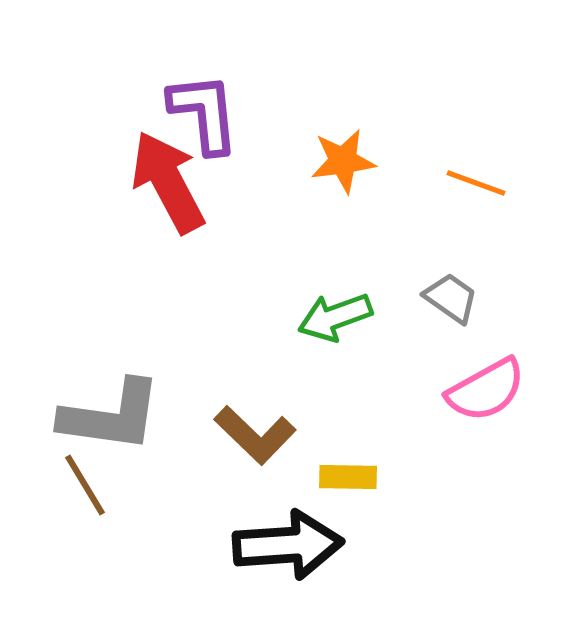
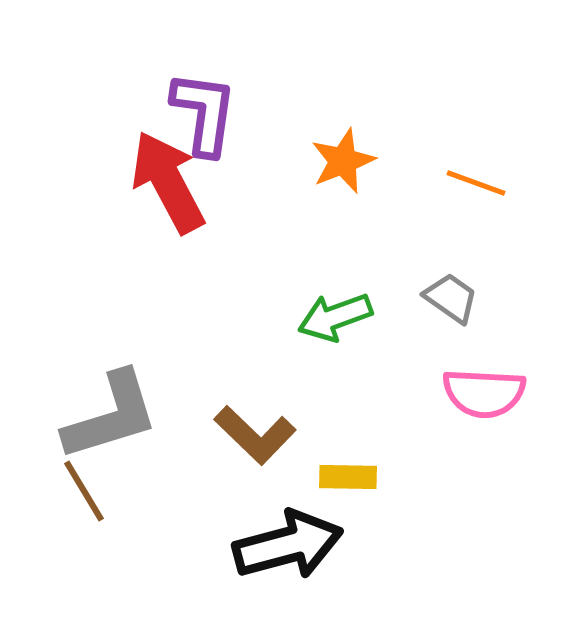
purple L-shape: rotated 14 degrees clockwise
orange star: rotated 14 degrees counterclockwise
pink semicircle: moved 2 px left, 3 px down; rotated 32 degrees clockwise
gray L-shape: rotated 25 degrees counterclockwise
brown line: moved 1 px left, 6 px down
black arrow: rotated 11 degrees counterclockwise
